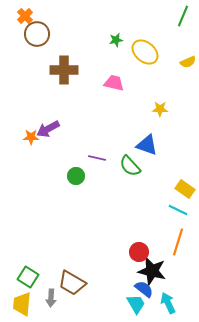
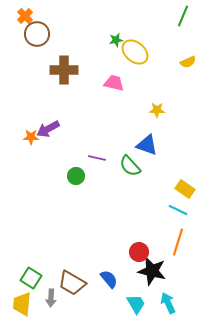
yellow ellipse: moved 10 px left
yellow star: moved 3 px left, 1 px down
green square: moved 3 px right, 1 px down
blue semicircle: moved 35 px left, 10 px up; rotated 12 degrees clockwise
